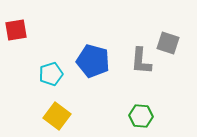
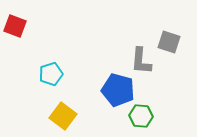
red square: moved 1 px left, 4 px up; rotated 30 degrees clockwise
gray square: moved 1 px right, 1 px up
blue pentagon: moved 25 px right, 29 px down
yellow square: moved 6 px right
